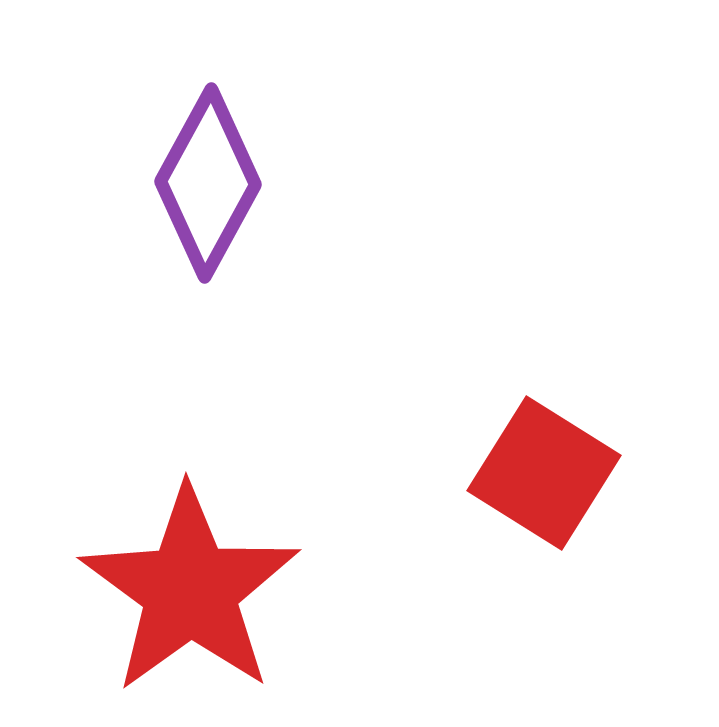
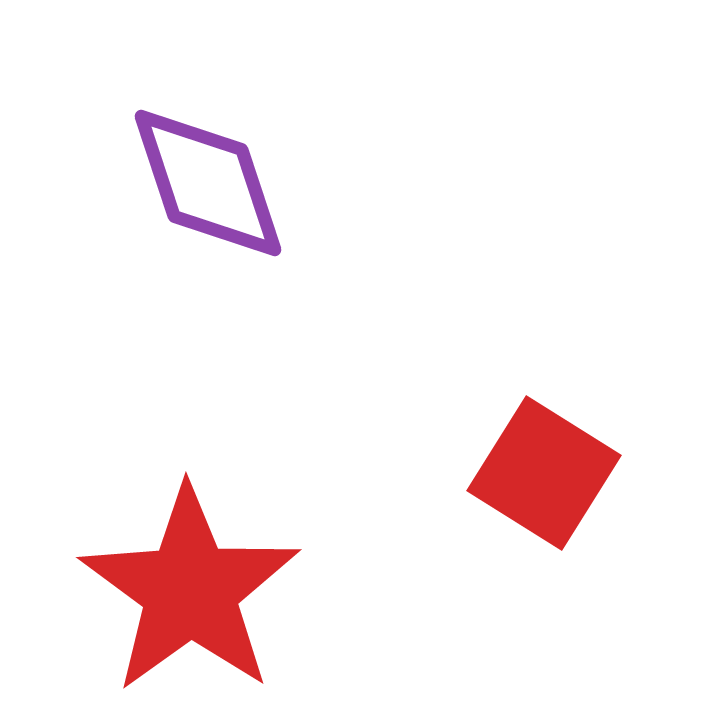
purple diamond: rotated 47 degrees counterclockwise
